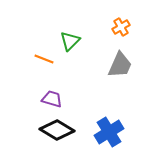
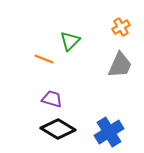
black diamond: moved 1 px right, 1 px up
